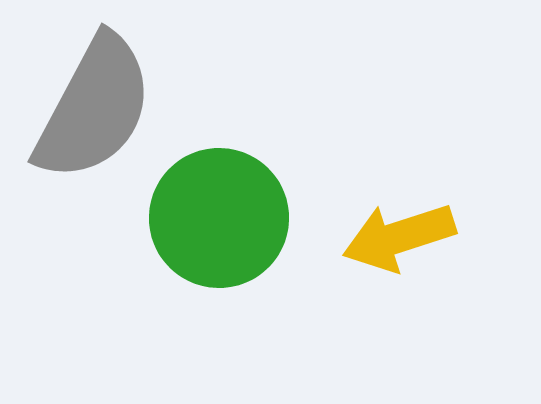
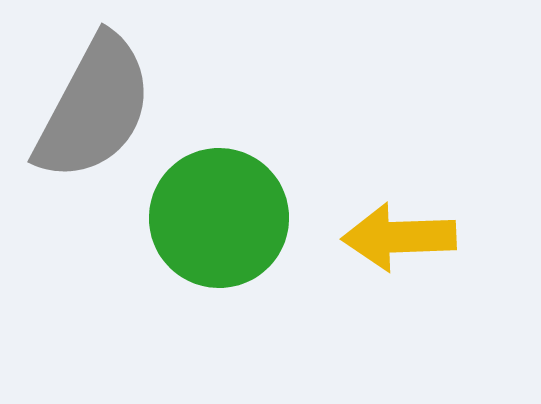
yellow arrow: rotated 16 degrees clockwise
